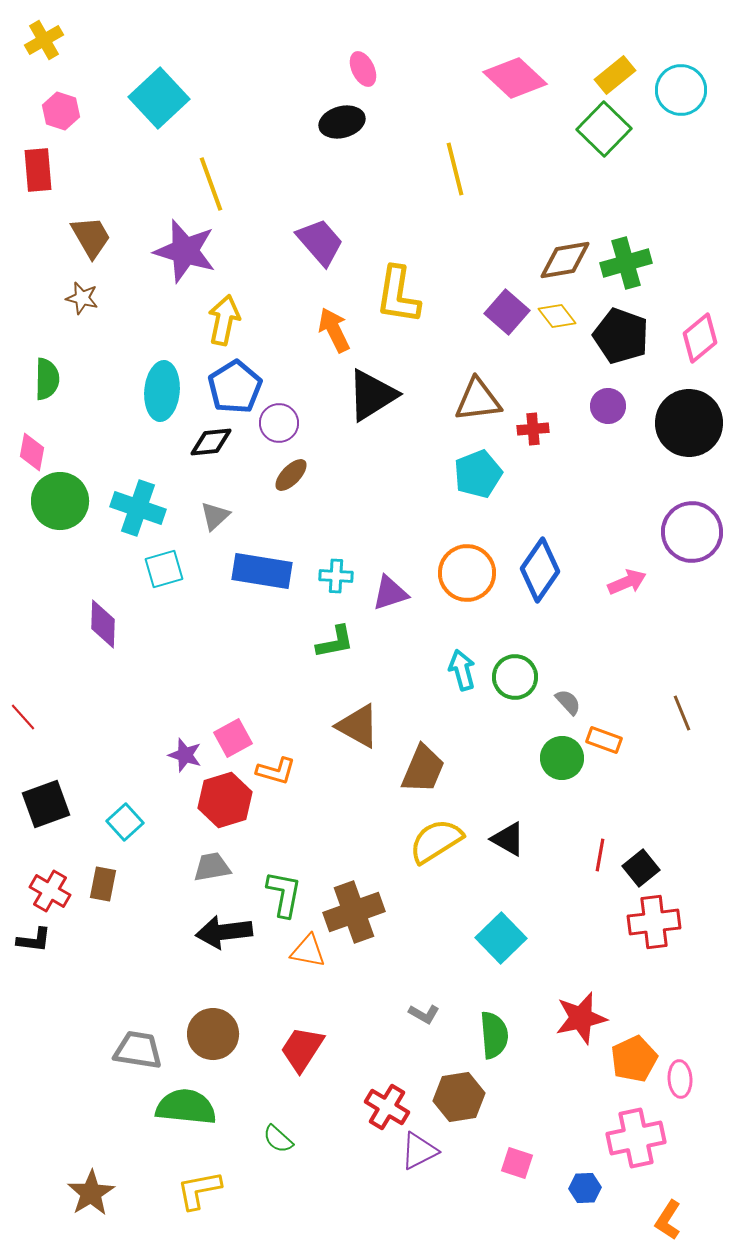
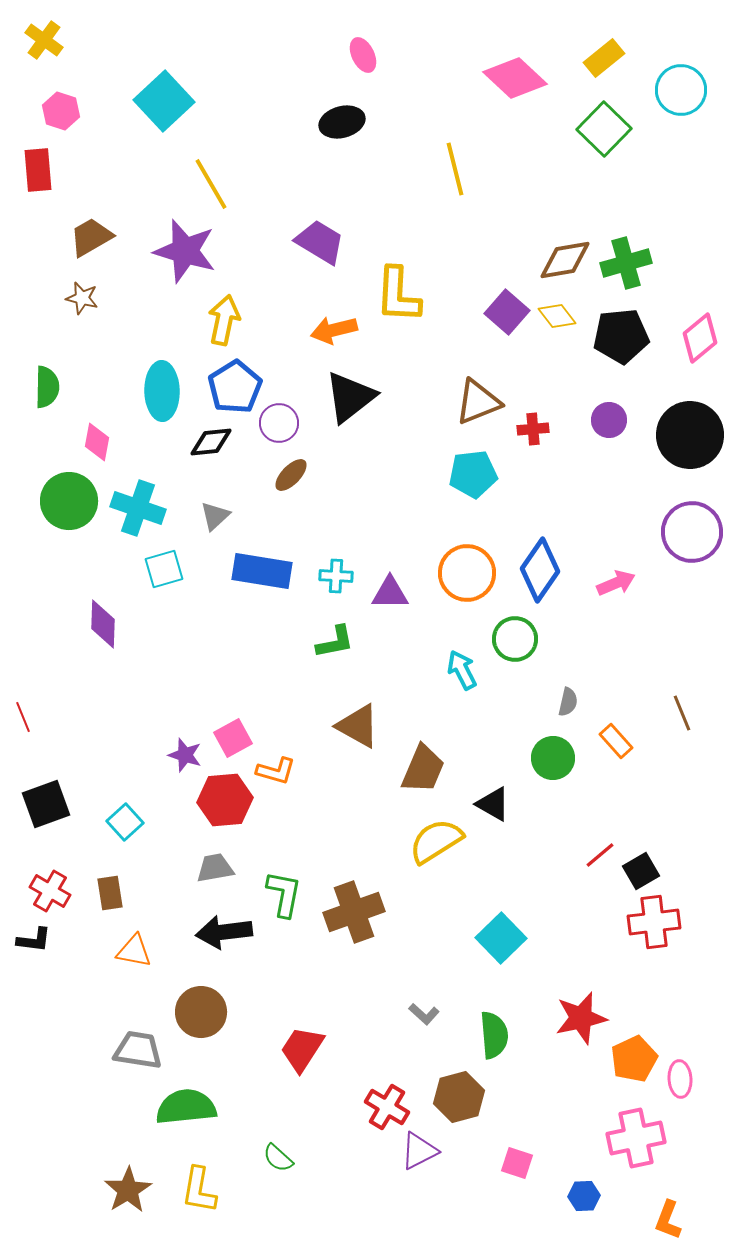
yellow cross at (44, 40): rotated 24 degrees counterclockwise
pink ellipse at (363, 69): moved 14 px up
yellow rectangle at (615, 75): moved 11 px left, 17 px up
cyan square at (159, 98): moved 5 px right, 3 px down
yellow line at (211, 184): rotated 10 degrees counterclockwise
brown trapezoid at (91, 237): rotated 90 degrees counterclockwise
purple trapezoid at (320, 242): rotated 18 degrees counterclockwise
yellow L-shape at (398, 295): rotated 6 degrees counterclockwise
orange arrow at (334, 330): rotated 78 degrees counterclockwise
black pentagon at (621, 336): rotated 26 degrees counterclockwise
green semicircle at (47, 379): moved 8 px down
cyan ellipse at (162, 391): rotated 6 degrees counterclockwise
black triangle at (372, 395): moved 22 px left, 2 px down; rotated 6 degrees counterclockwise
brown triangle at (478, 400): moved 2 px down; rotated 15 degrees counterclockwise
purple circle at (608, 406): moved 1 px right, 14 px down
black circle at (689, 423): moved 1 px right, 12 px down
pink diamond at (32, 452): moved 65 px right, 10 px up
cyan pentagon at (478, 474): moved 5 px left; rotated 15 degrees clockwise
green circle at (60, 501): moved 9 px right
pink arrow at (627, 582): moved 11 px left, 1 px down
purple triangle at (390, 593): rotated 18 degrees clockwise
cyan arrow at (462, 670): rotated 12 degrees counterclockwise
green circle at (515, 677): moved 38 px up
gray semicircle at (568, 702): rotated 56 degrees clockwise
red line at (23, 717): rotated 20 degrees clockwise
orange rectangle at (604, 740): moved 12 px right, 1 px down; rotated 28 degrees clockwise
green circle at (562, 758): moved 9 px left
red hexagon at (225, 800): rotated 12 degrees clockwise
black triangle at (508, 839): moved 15 px left, 35 px up
red line at (600, 855): rotated 40 degrees clockwise
gray trapezoid at (212, 867): moved 3 px right, 1 px down
black square at (641, 868): moved 3 px down; rotated 9 degrees clockwise
brown rectangle at (103, 884): moved 7 px right, 9 px down; rotated 20 degrees counterclockwise
orange triangle at (308, 951): moved 174 px left
gray L-shape at (424, 1014): rotated 12 degrees clockwise
brown circle at (213, 1034): moved 12 px left, 22 px up
brown hexagon at (459, 1097): rotated 6 degrees counterclockwise
green semicircle at (186, 1107): rotated 12 degrees counterclockwise
green semicircle at (278, 1139): moved 19 px down
blue hexagon at (585, 1188): moved 1 px left, 8 px down
yellow L-shape at (199, 1190): rotated 69 degrees counterclockwise
brown star at (91, 1193): moved 37 px right, 3 px up
orange L-shape at (668, 1220): rotated 12 degrees counterclockwise
